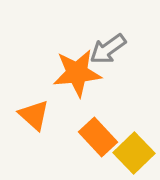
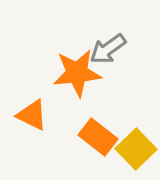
orange triangle: moved 2 px left; rotated 16 degrees counterclockwise
orange rectangle: rotated 9 degrees counterclockwise
yellow square: moved 2 px right, 4 px up
